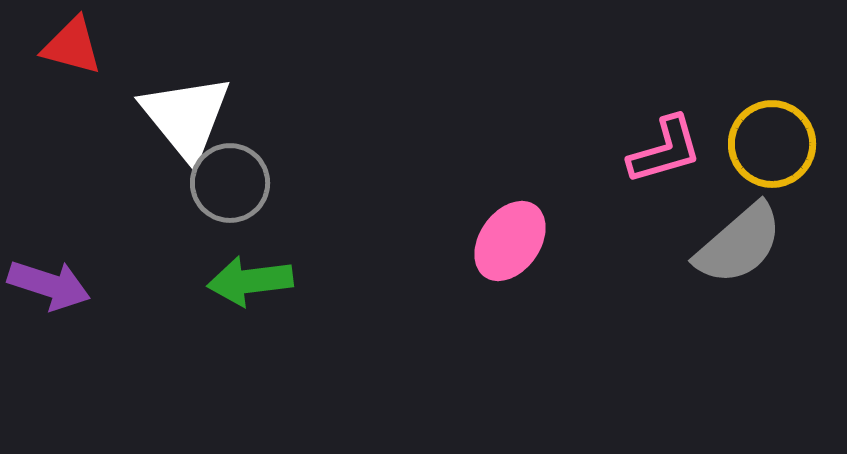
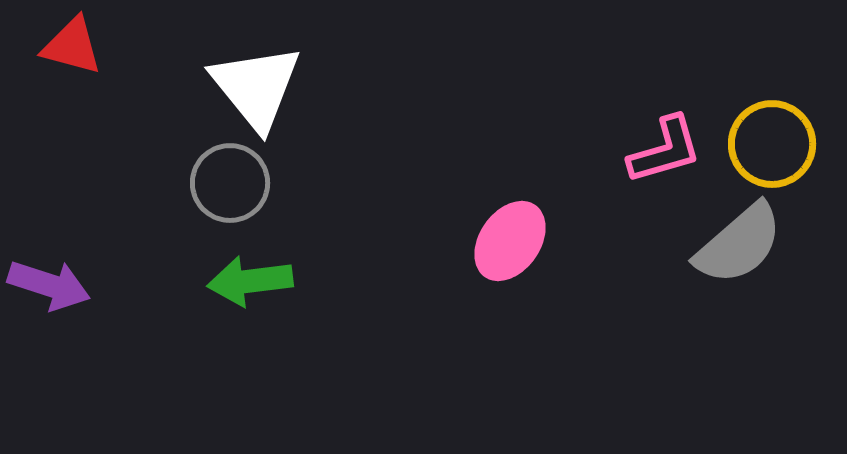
white triangle: moved 70 px right, 30 px up
